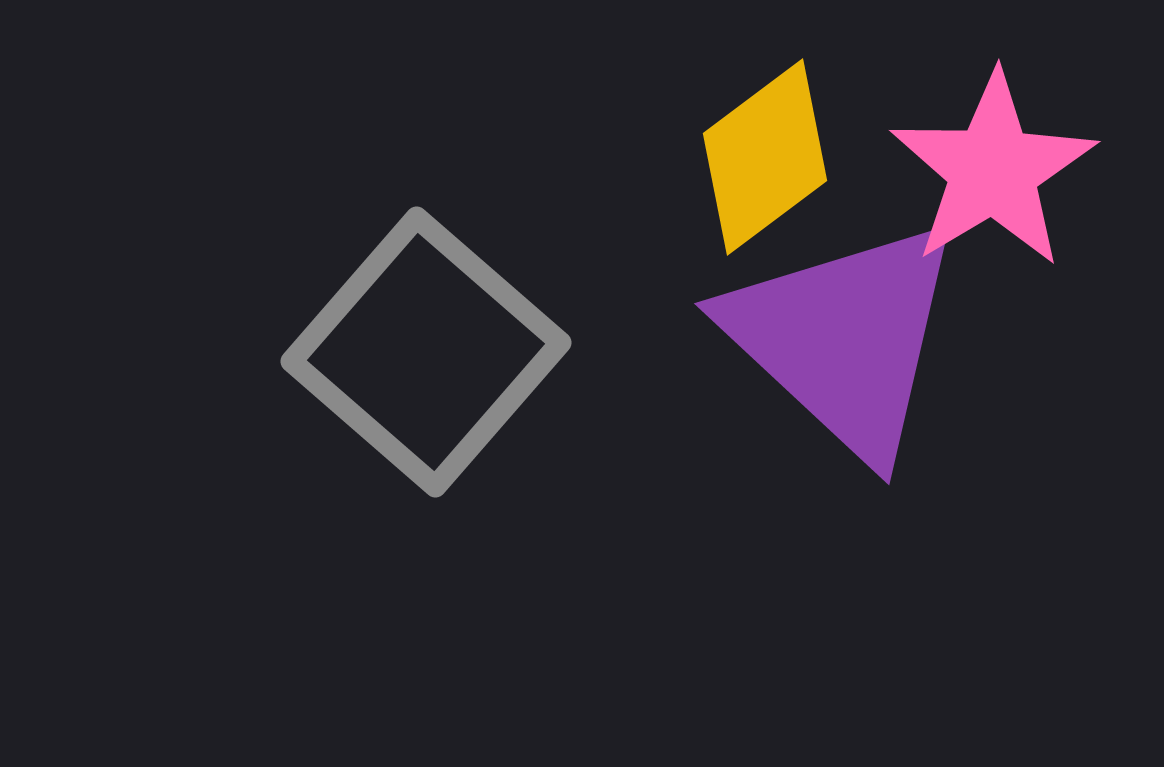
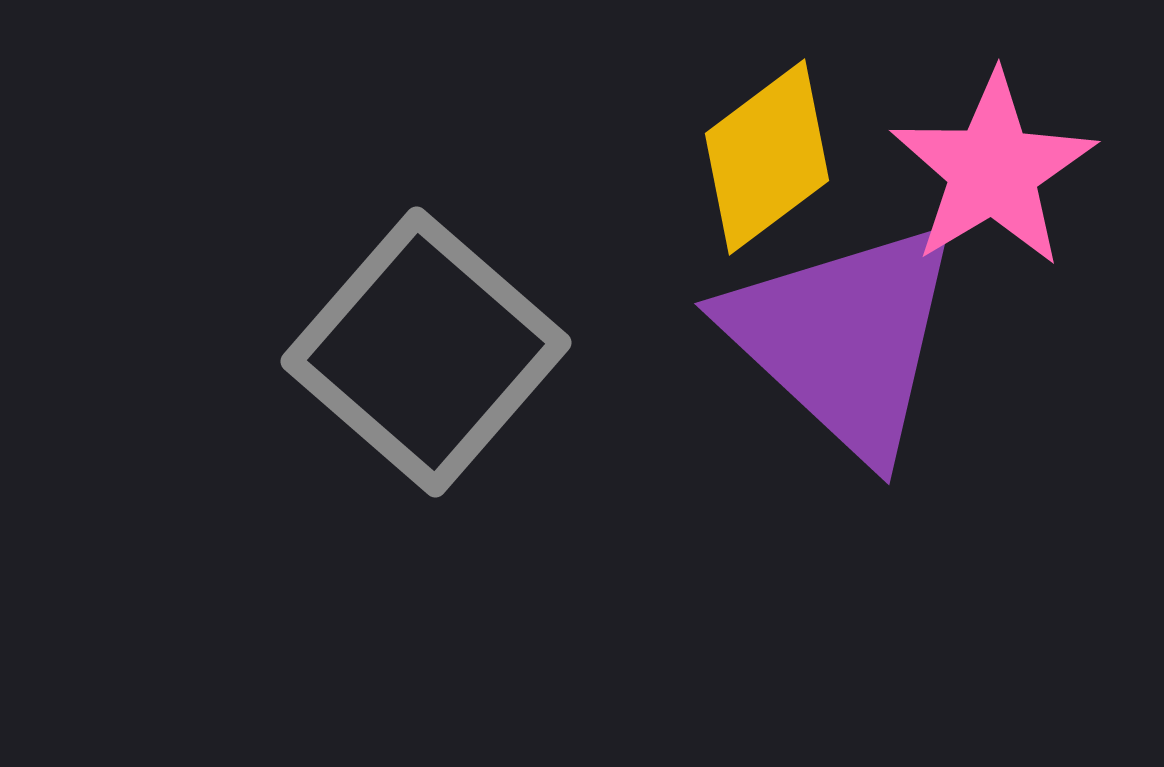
yellow diamond: moved 2 px right
